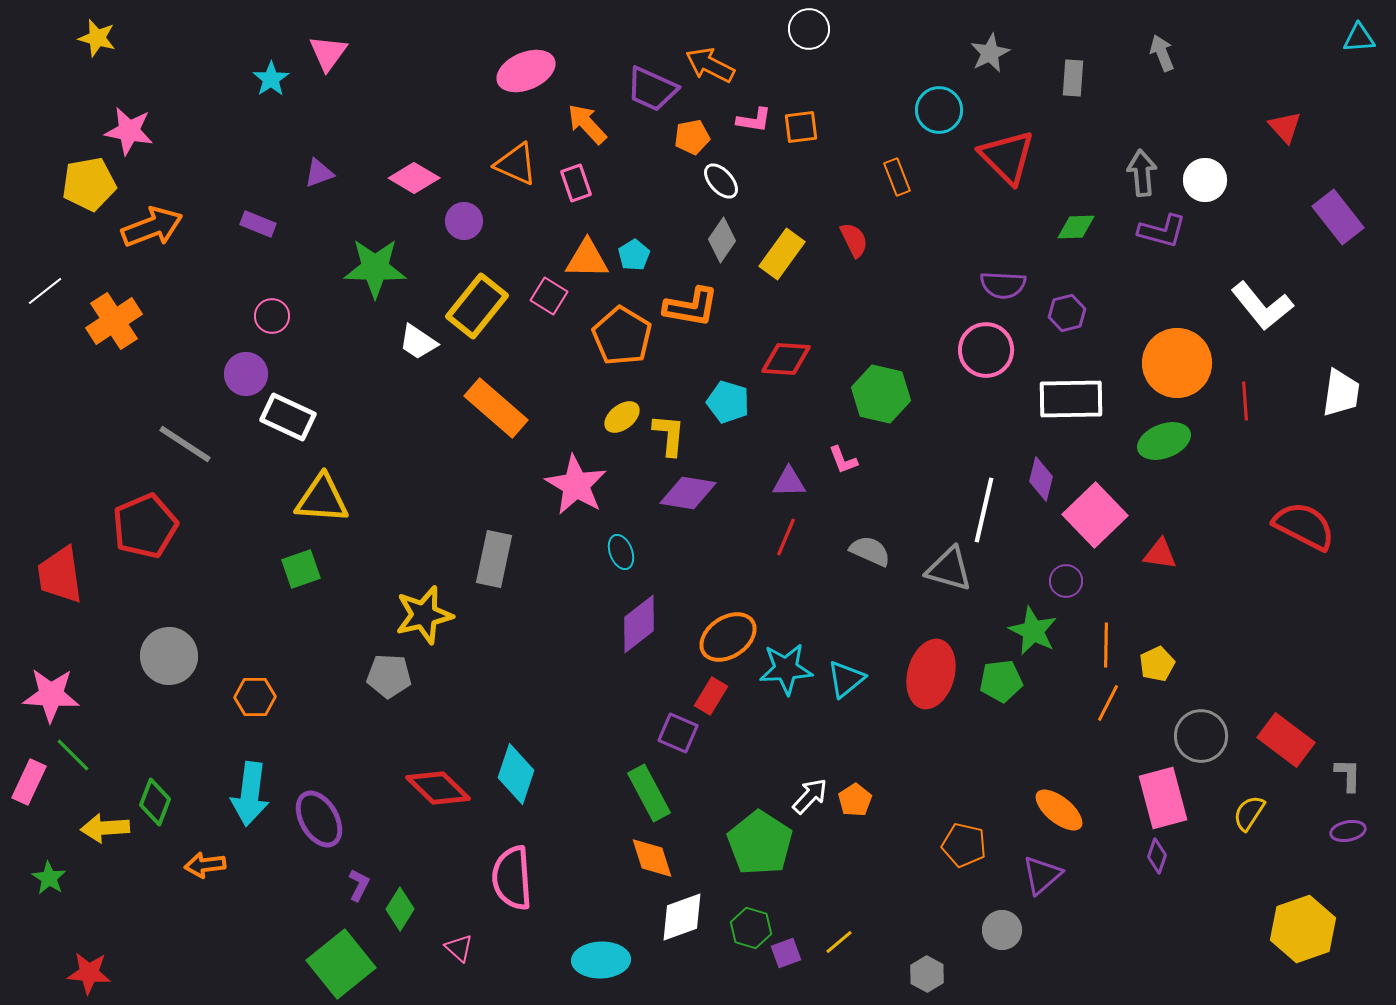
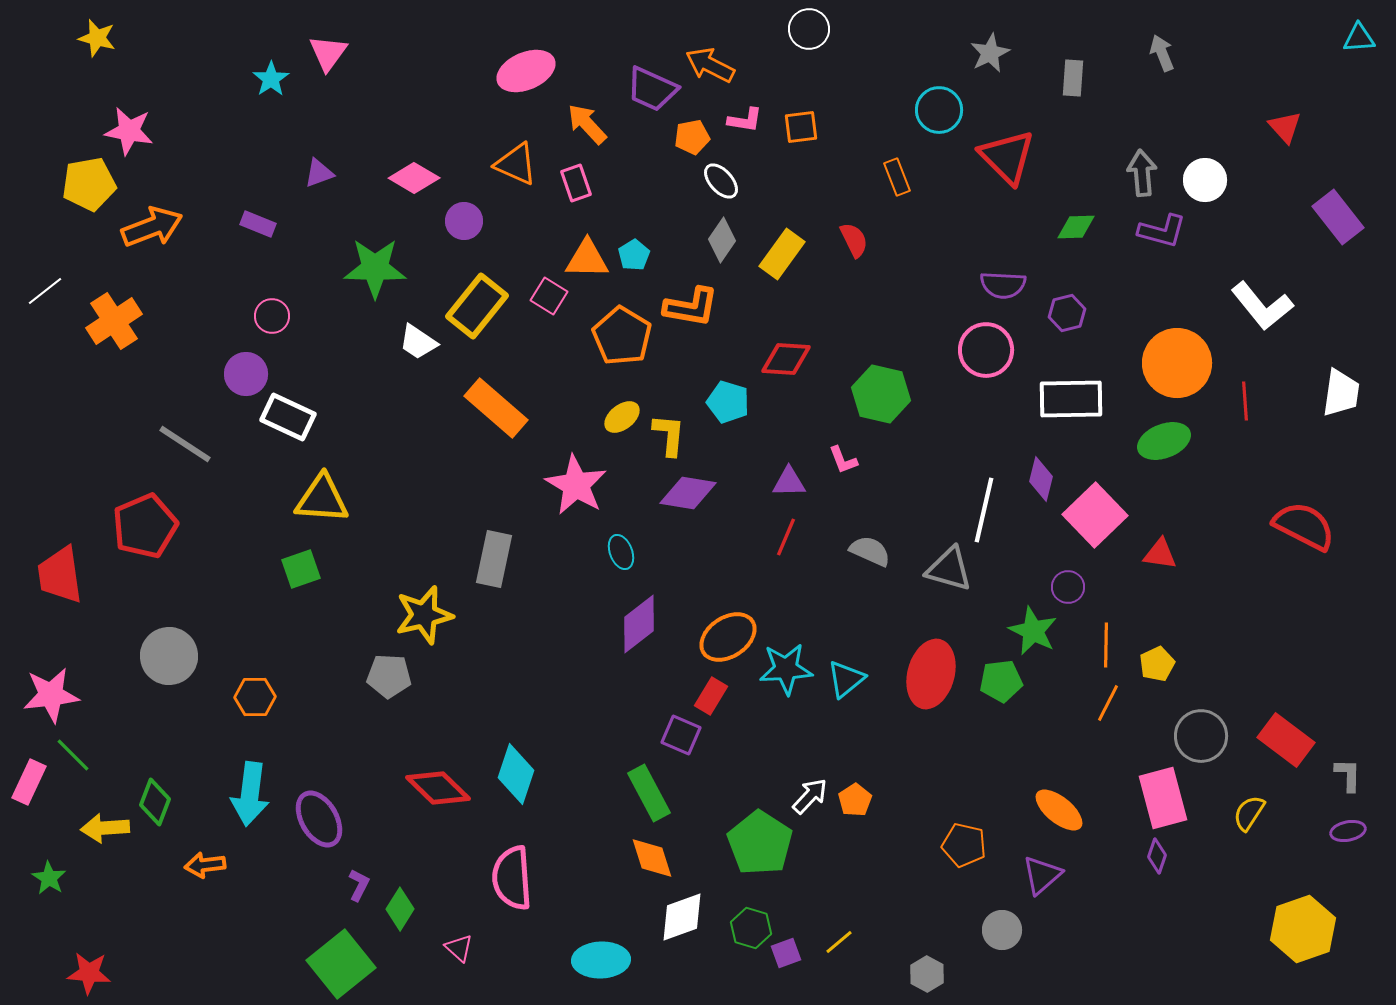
pink L-shape at (754, 120): moved 9 px left
purple circle at (1066, 581): moved 2 px right, 6 px down
pink star at (51, 695): rotated 10 degrees counterclockwise
purple square at (678, 733): moved 3 px right, 2 px down
